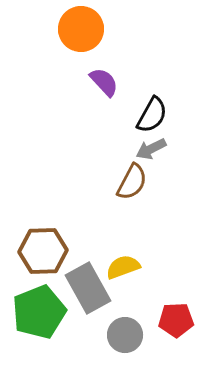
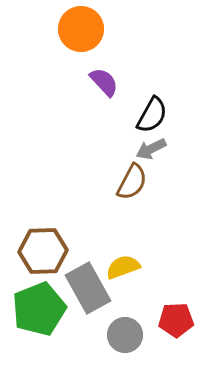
green pentagon: moved 3 px up
